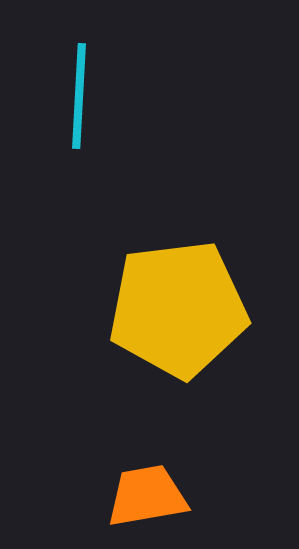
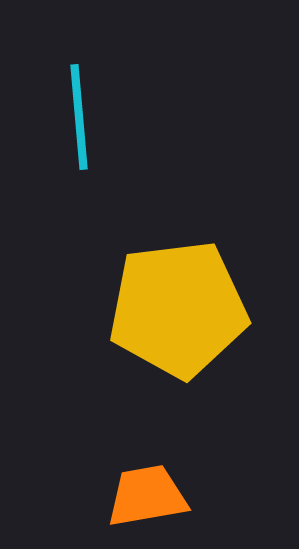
cyan line: moved 21 px down; rotated 8 degrees counterclockwise
